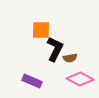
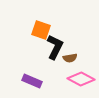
orange square: rotated 18 degrees clockwise
black L-shape: moved 2 px up
pink diamond: moved 1 px right
